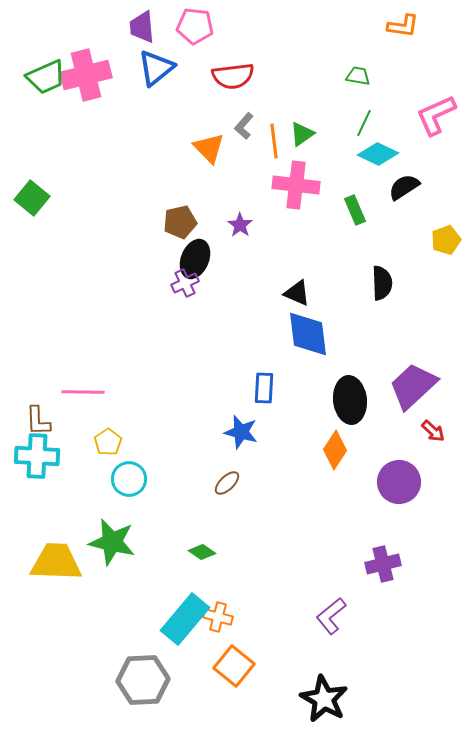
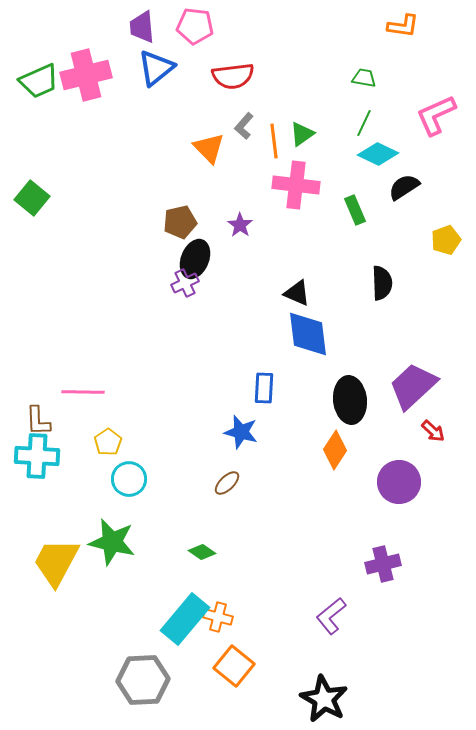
green trapezoid at (358, 76): moved 6 px right, 2 px down
green trapezoid at (46, 77): moved 7 px left, 4 px down
yellow trapezoid at (56, 562): rotated 64 degrees counterclockwise
